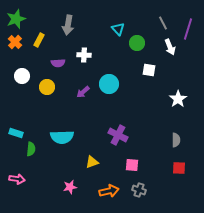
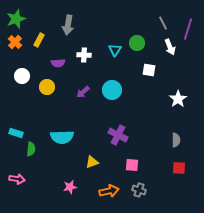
cyan triangle: moved 3 px left, 21 px down; rotated 16 degrees clockwise
cyan circle: moved 3 px right, 6 px down
